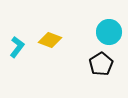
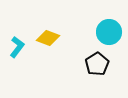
yellow diamond: moved 2 px left, 2 px up
black pentagon: moved 4 px left
